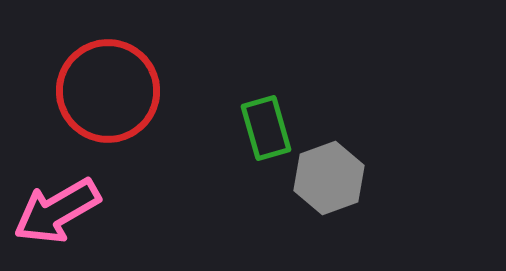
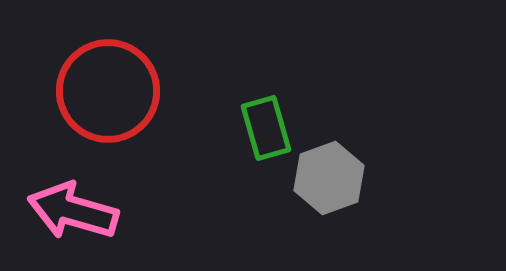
pink arrow: moved 16 px right; rotated 46 degrees clockwise
